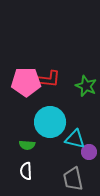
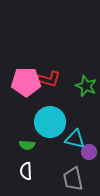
red L-shape: rotated 10 degrees clockwise
